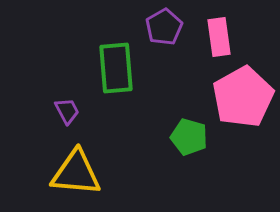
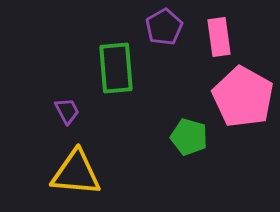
pink pentagon: rotated 14 degrees counterclockwise
